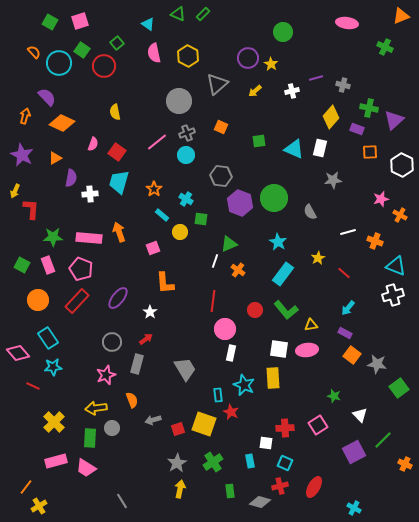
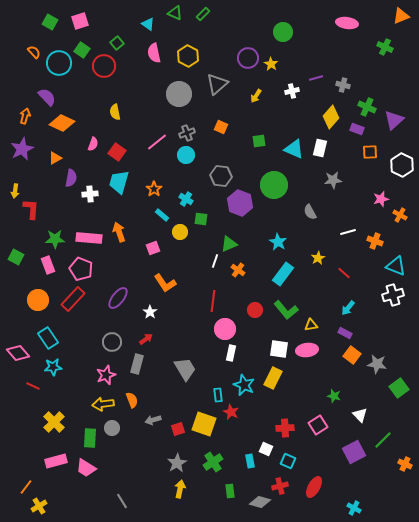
green triangle at (178, 14): moved 3 px left, 1 px up
yellow arrow at (255, 91): moved 1 px right, 5 px down; rotated 16 degrees counterclockwise
gray circle at (179, 101): moved 7 px up
green cross at (369, 108): moved 2 px left, 1 px up; rotated 12 degrees clockwise
purple star at (22, 155): moved 6 px up; rotated 20 degrees clockwise
yellow arrow at (15, 191): rotated 16 degrees counterclockwise
green circle at (274, 198): moved 13 px up
green star at (53, 237): moved 2 px right, 2 px down
green square at (22, 265): moved 6 px left, 8 px up
orange L-shape at (165, 283): rotated 30 degrees counterclockwise
red rectangle at (77, 301): moved 4 px left, 2 px up
yellow rectangle at (273, 378): rotated 30 degrees clockwise
yellow arrow at (96, 408): moved 7 px right, 4 px up
white square at (266, 443): moved 6 px down; rotated 16 degrees clockwise
cyan square at (285, 463): moved 3 px right, 2 px up
